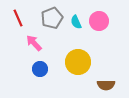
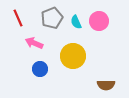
pink arrow: rotated 24 degrees counterclockwise
yellow circle: moved 5 px left, 6 px up
